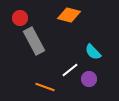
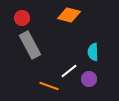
red circle: moved 2 px right
gray rectangle: moved 4 px left, 4 px down
cyan semicircle: rotated 42 degrees clockwise
white line: moved 1 px left, 1 px down
orange line: moved 4 px right, 1 px up
